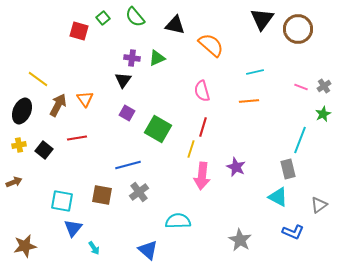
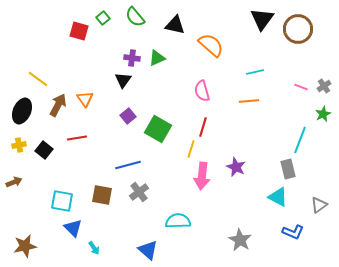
purple square at (127, 113): moved 1 px right, 3 px down; rotated 21 degrees clockwise
blue triangle at (73, 228): rotated 24 degrees counterclockwise
